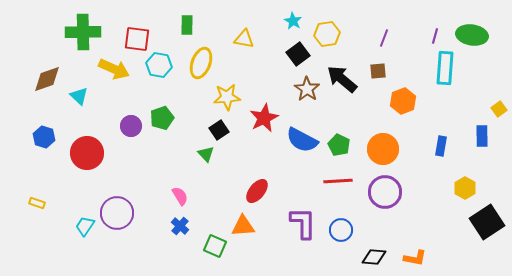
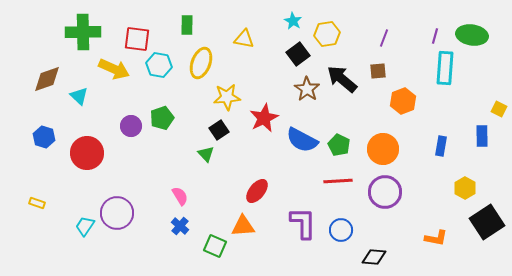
yellow square at (499, 109): rotated 28 degrees counterclockwise
orange L-shape at (415, 258): moved 21 px right, 20 px up
